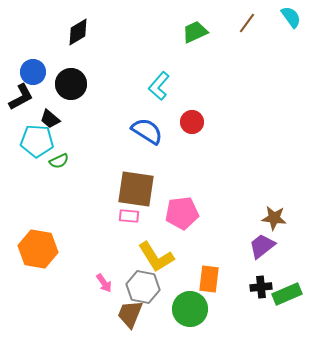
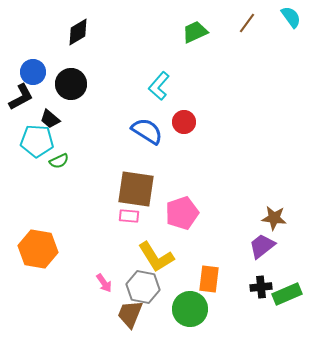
red circle: moved 8 px left
pink pentagon: rotated 12 degrees counterclockwise
